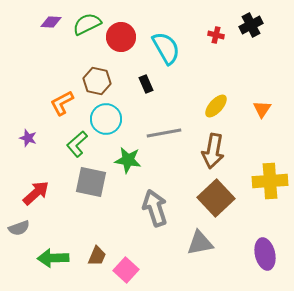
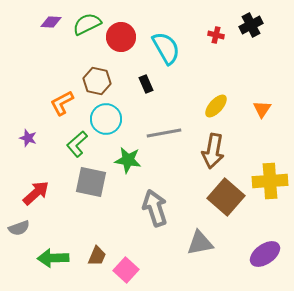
brown square: moved 10 px right, 1 px up; rotated 6 degrees counterclockwise
purple ellipse: rotated 68 degrees clockwise
